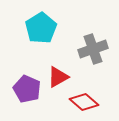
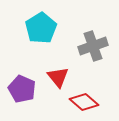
gray cross: moved 3 px up
red triangle: rotated 40 degrees counterclockwise
purple pentagon: moved 5 px left
